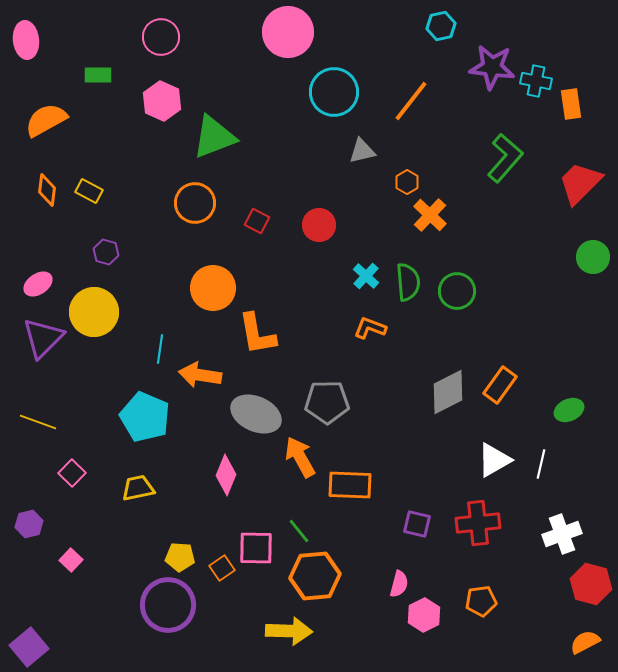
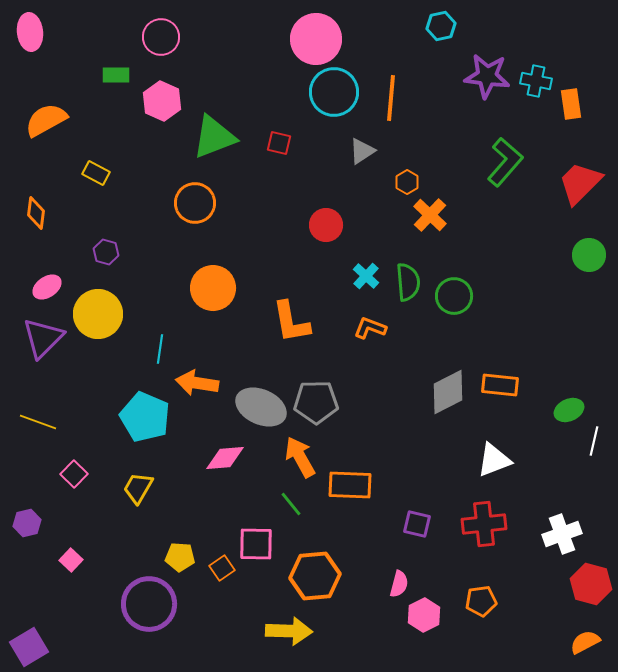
pink circle at (288, 32): moved 28 px right, 7 px down
pink ellipse at (26, 40): moved 4 px right, 8 px up
purple star at (492, 67): moved 5 px left, 9 px down
green rectangle at (98, 75): moved 18 px right
orange line at (411, 101): moved 20 px left, 3 px up; rotated 33 degrees counterclockwise
gray triangle at (362, 151): rotated 20 degrees counterclockwise
green L-shape at (505, 158): moved 4 px down
orange diamond at (47, 190): moved 11 px left, 23 px down
yellow rectangle at (89, 191): moved 7 px right, 18 px up
red square at (257, 221): moved 22 px right, 78 px up; rotated 15 degrees counterclockwise
red circle at (319, 225): moved 7 px right
green circle at (593, 257): moved 4 px left, 2 px up
pink ellipse at (38, 284): moved 9 px right, 3 px down
green circle at (457, 291): moved 3 px left, 5 px down
yellow circle at (94, 312): moved 4 px right, 2 px down
orange L-shape at (257, 334): moved 34 px right, 12 px up
orange arrow at (200, 375): moved 3 px left, 8 px down
orange rectangle at (500, 385): rotated 60 degrees clockwise
gray pentagon at (327, 402): moved 11 px left
gray ellipse at (256, 414): moved 5 px right, 7 px up
white triangle at (494, 460): rotated 9 degrees clockwise
white line at (541, 464): moved 53 px right, 23 px up
pink square at (72, 473): moved 2 px right, 1 px down
pink diamond at (226, 475): moved 1 px left, 17 px up; rotated 63 degrees clockwise
yellow trapezoid at (138, 488): rotated 48 degrees counterclockwise
red cross at (478, 523): moved 6 px right, 1 px down
purple hexagon at (29, 524): moved 2 px left, 1 px up
green line at (299, 531): moved 8 px left, 27 px up
pink square at (256, 548): moved 4 px up
purple circle at (168, 605): moved 19 px left, 1 px up
purple square at (29, 647): rotated 9 degrees clockwise
